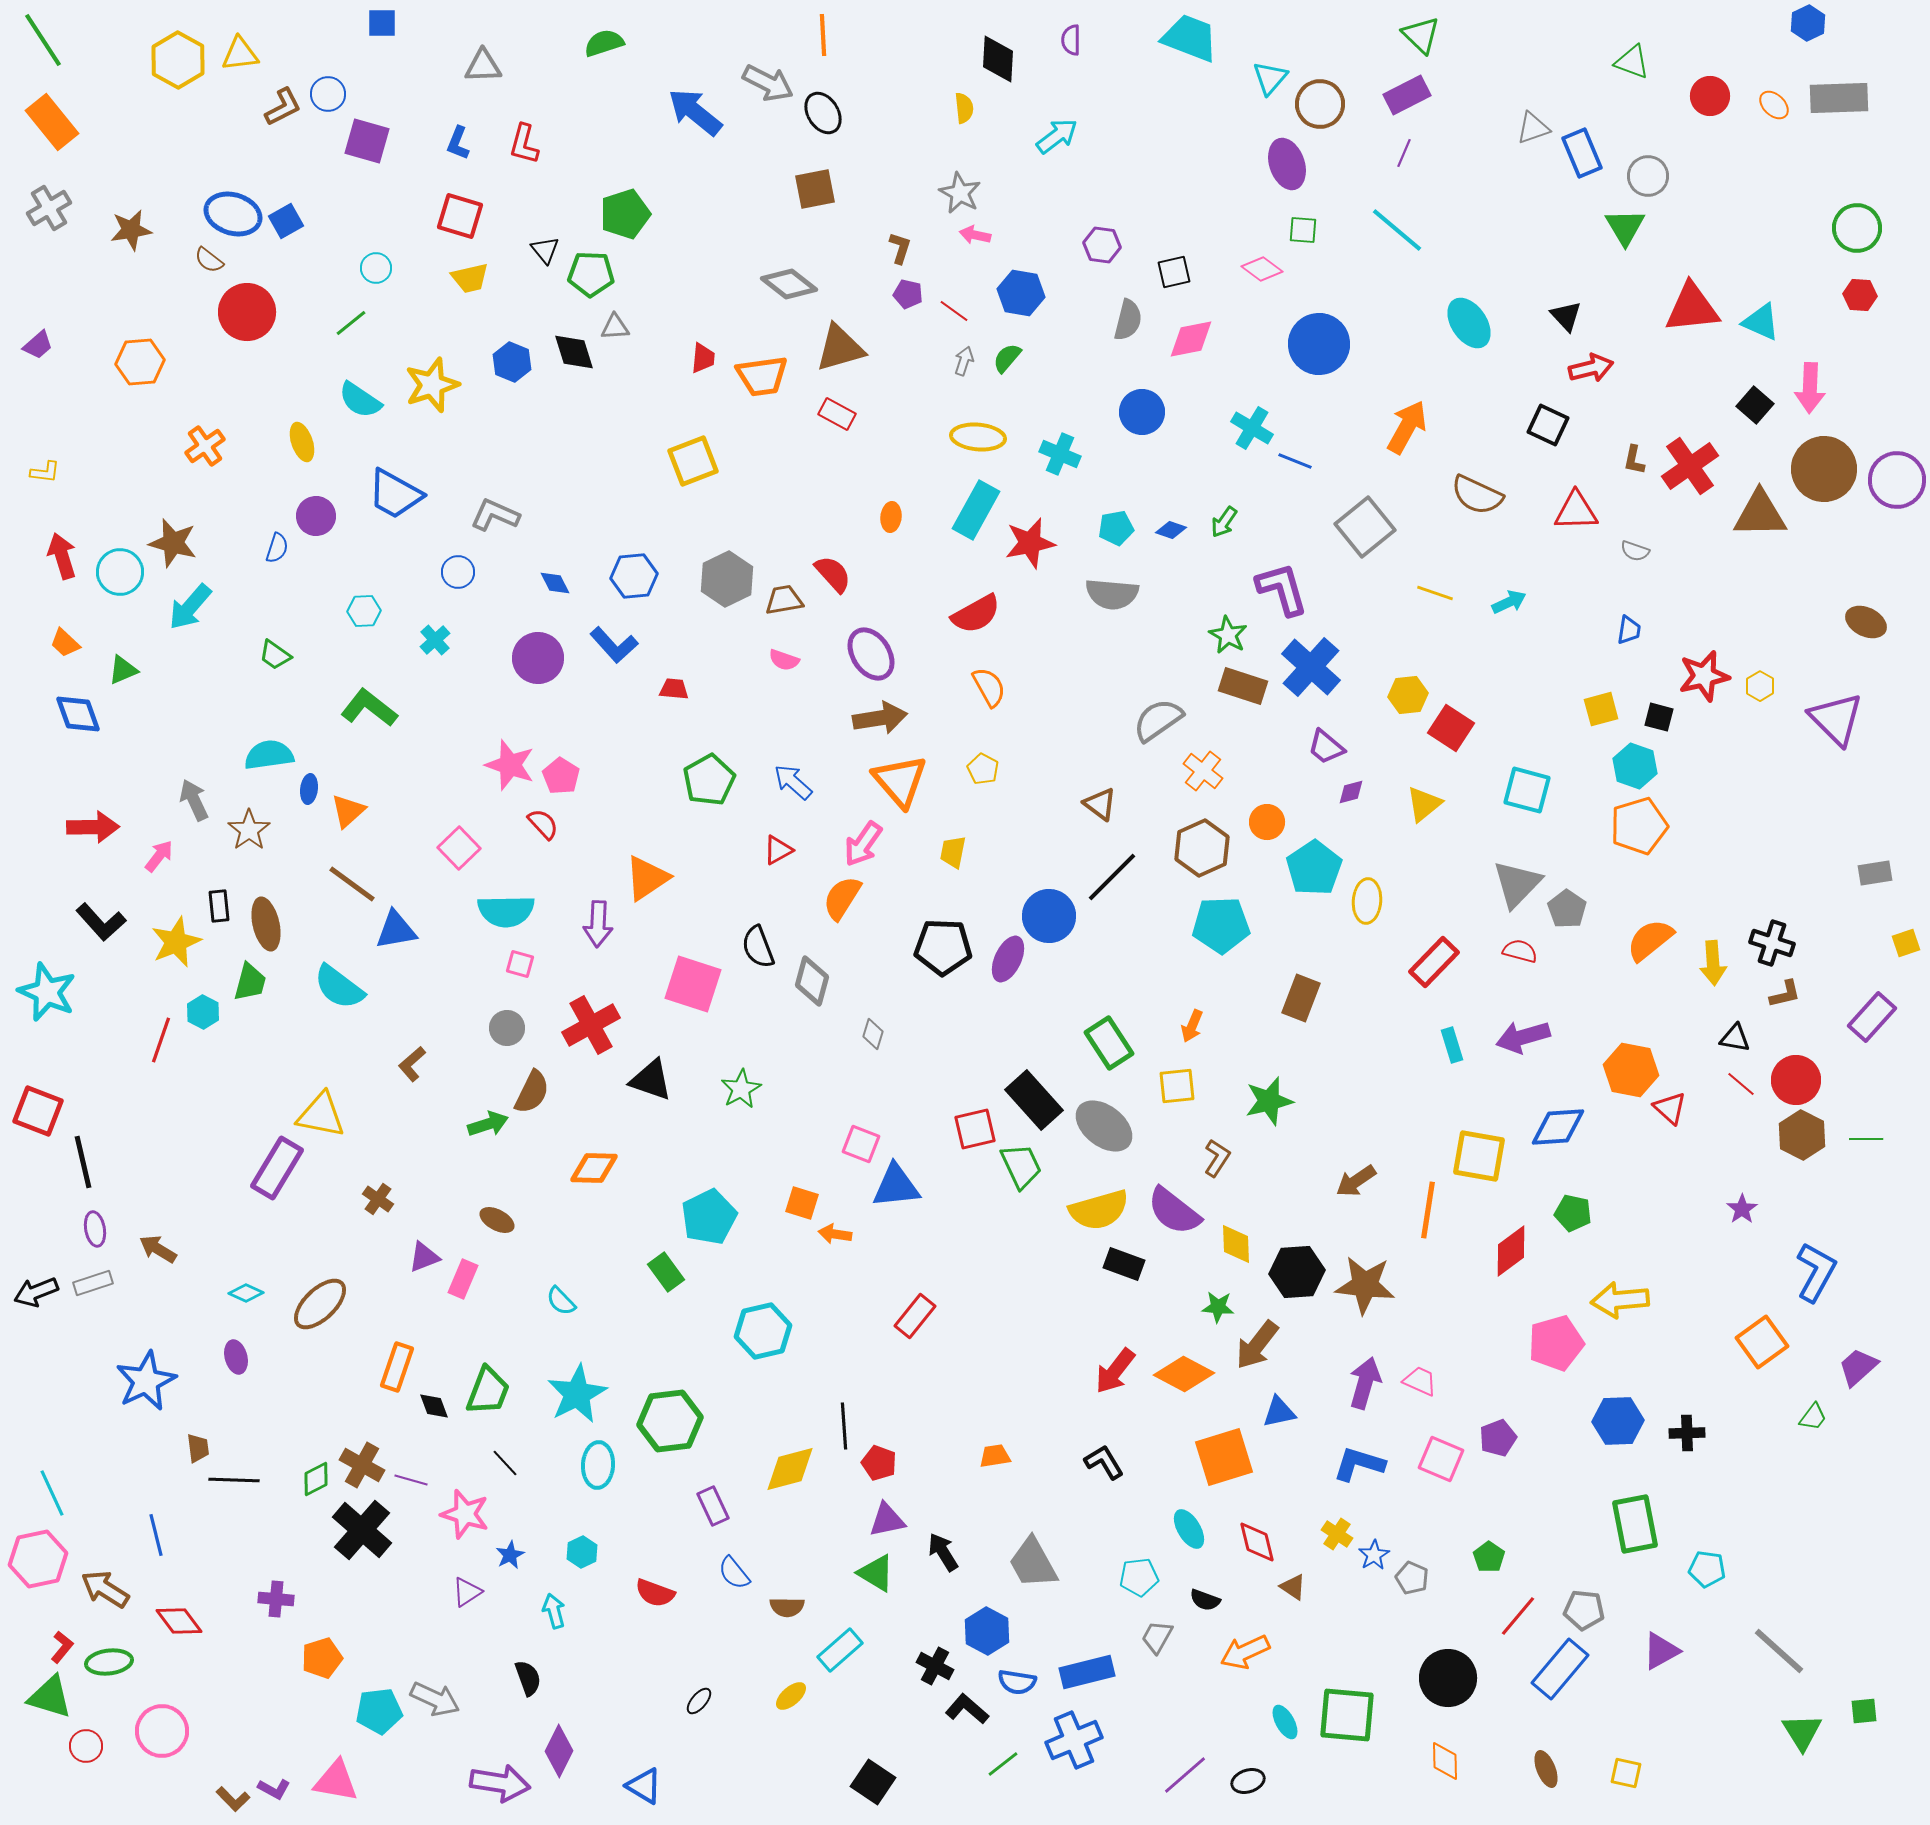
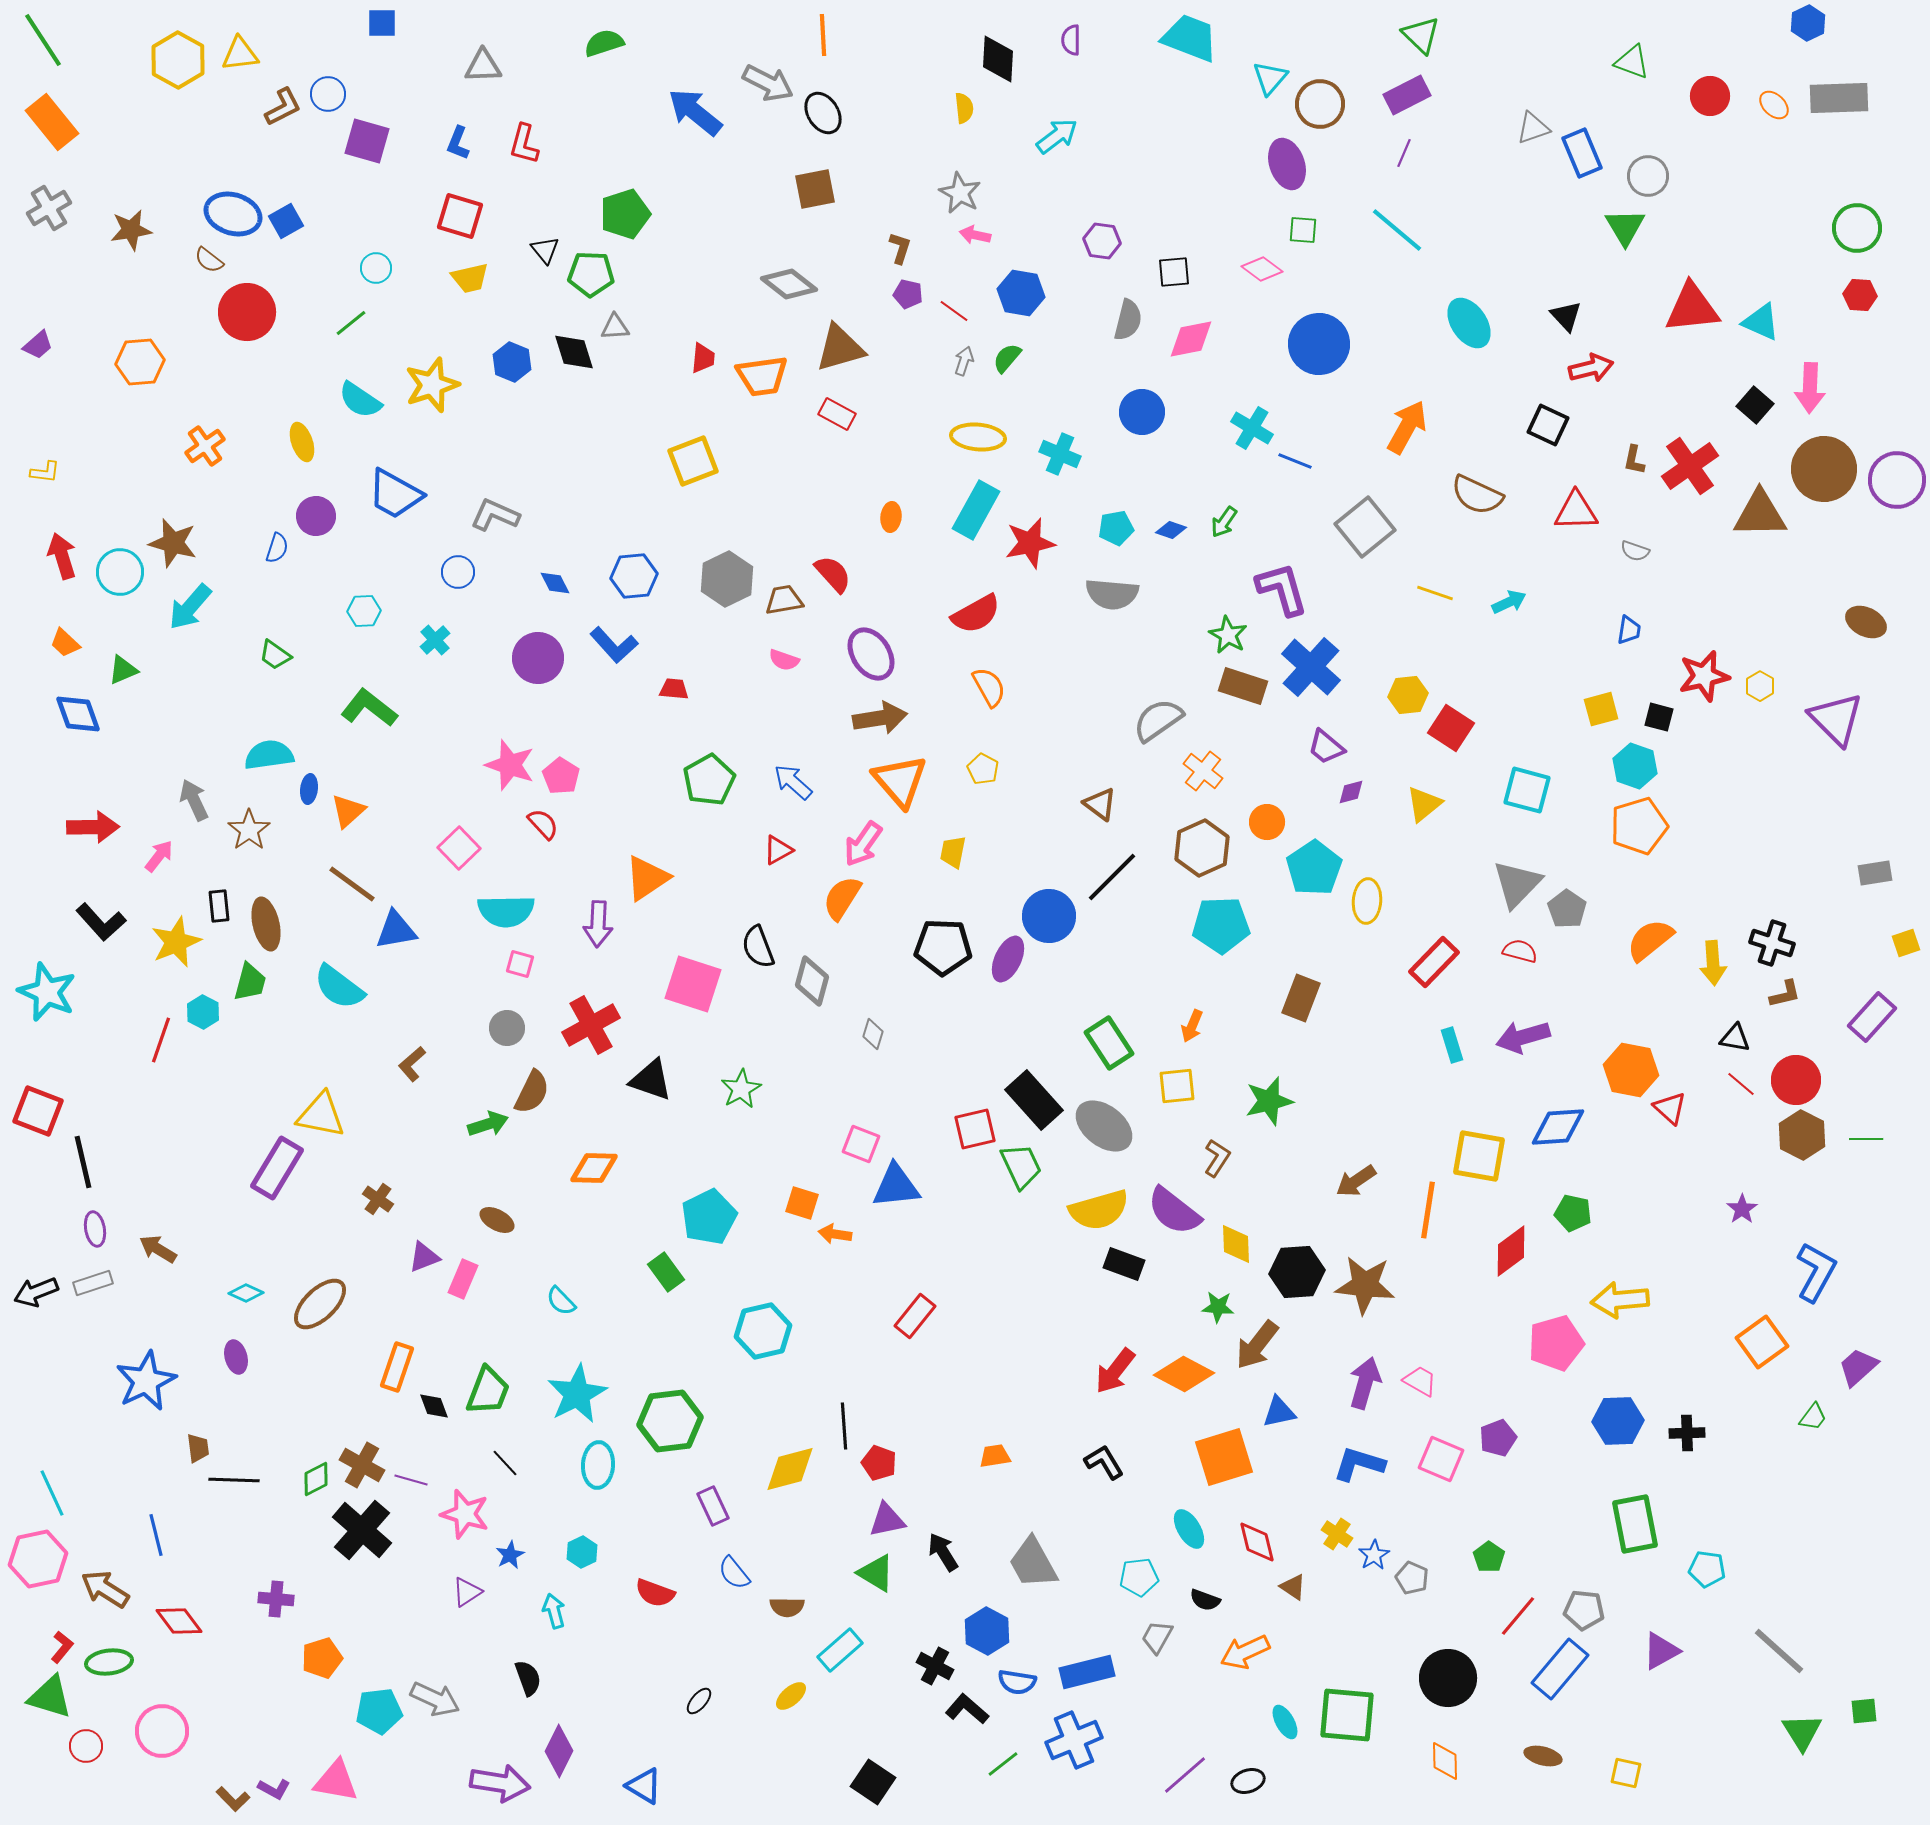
purple hexagon at (1102, 245): moved 4 px up
black square at (1174, 272): rotated 8 degrees clockwise
pink trapezoid at (1420, 1381): rotated 6 degrees clockwise
brown ellipse at (1546, 1769): moved 3 px left, 13 px up; rotated 54 degrees counterclockwise
